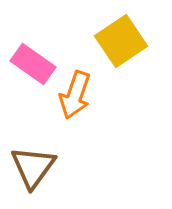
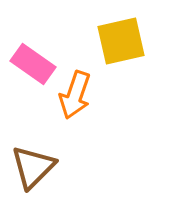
yellow square: rotated 21 degrees clockwise
brown triangle: rotated 9 degrees clockwise
